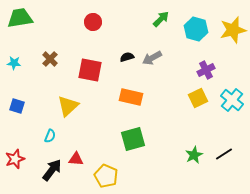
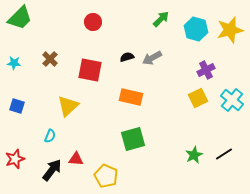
green trapezoid: rotated 144 degrees clockwise
yellow star: moved 3 px left
